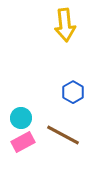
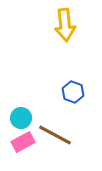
blue hexagon: rotated 10 degrees counterclockwise
brown line: moved 8 px left
